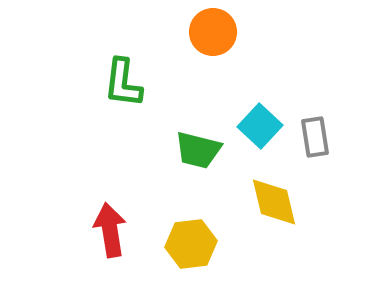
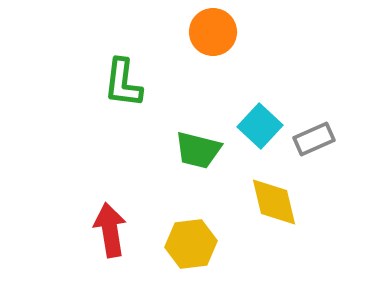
gray rectangle: moved 1 px left, 2 px down; rotated 75 degrees clockwise
